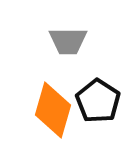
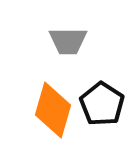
black pentagon: moved 4 px right, 3 px down
